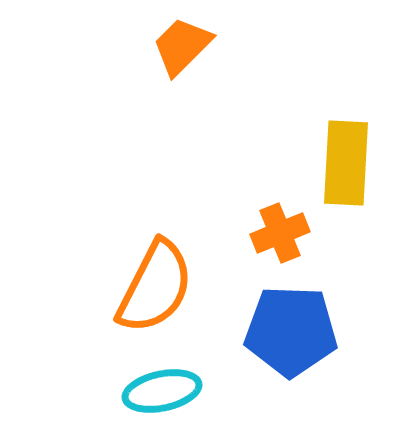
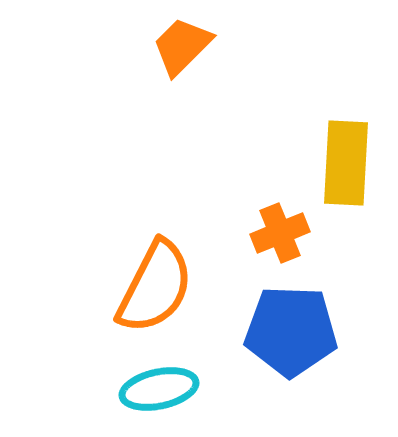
cyan ellipse: moved 3 px left, 2 px up
